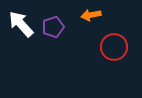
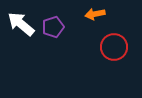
orange arrow: moved 4 px right, 1 px up
white arrow: rotated 8 degrees counterclockwise
